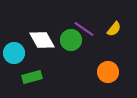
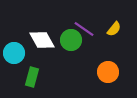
green rectangle: rotated 60 degrees counterclockwise
